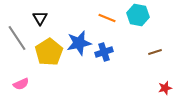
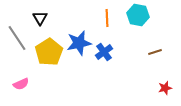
orange line: rotated 66 degrees clockwise
blue cross: rotated 18 degrees counterclockwise
